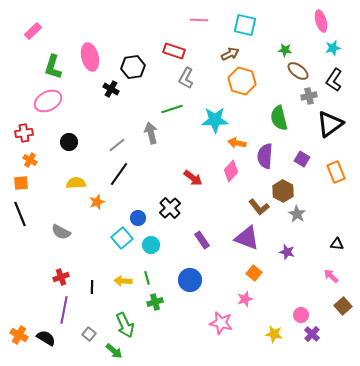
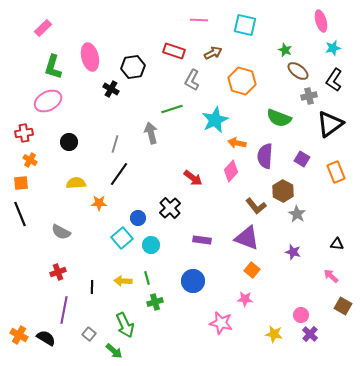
pink rectangle at (33, 31): moved 10 px right, 3 px up
green star at (285, 50): rotated 16 degrees clockwise
brown arrow at (230, 54): moved 17 px left, 1 px up
gray L-shape at (186, 78): moved 6 px right, 2 px down
green semicircle at (279, 118): rotated 55 degrees counterclockwise
cyan star at (215, 120): rotated 24 degrees counterclockwise
gray line at (117, 145): moved 2 px left, 1 px up; rotated 36 degrees counterclockwise
orange star at (97, 202): moved 2 px right, 1 px down; rotated 21 degrees clockwise
brown L-shape at (259, 207): moved 3 px left, 1 px up
purple rectangle at (202, 240): rotated 48 degrees counterclockwise
purple star at (287, 252): moved 6 px right
orange square at (254, 273): moved 2 px left, 3 px up
red cross at (61, 277): moved 3 px left, 5 px up
blue circle at (190, 280): moved 3 px right, 1 px down
pink star at (245, 299): rotated 21 degrees clockwise
brown square at (343, 306): rotated 18 degrees counterclockwise
purple cross at (312, 334): moved 2 px left
